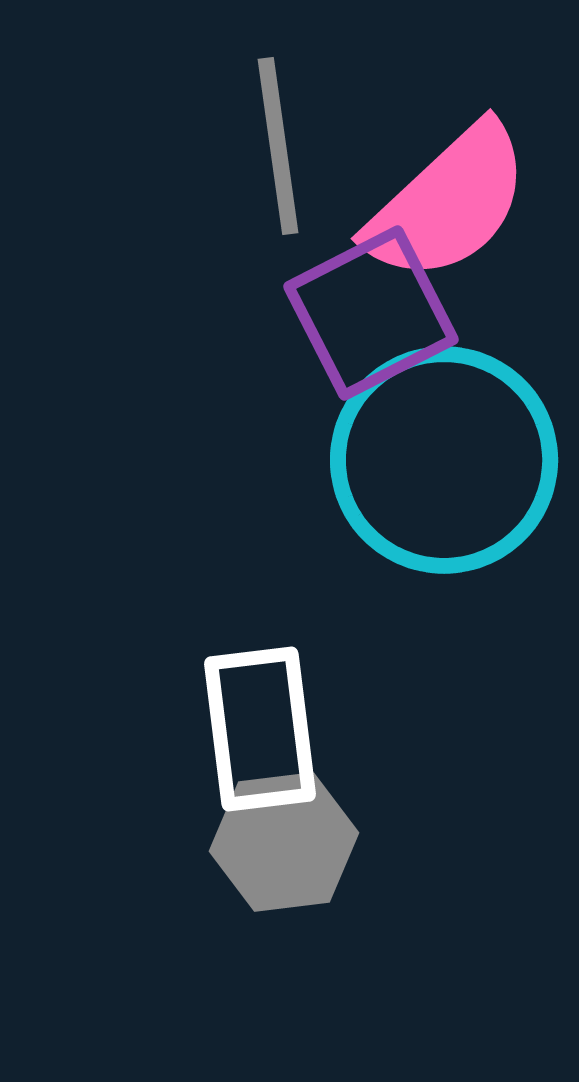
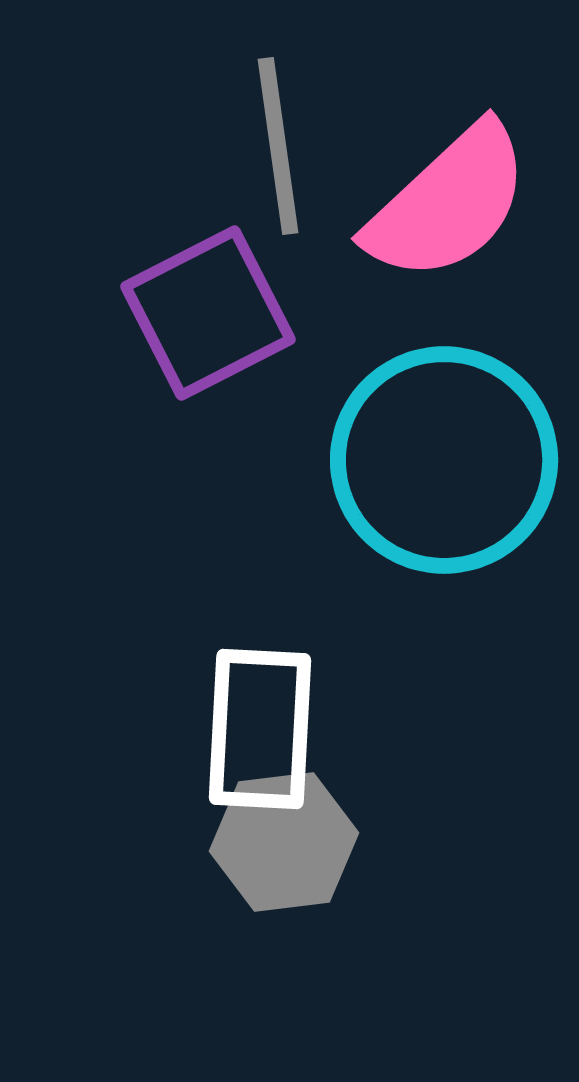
purple square: moved 163 px left
white rectangle: rotated 10 degrees clockwise
